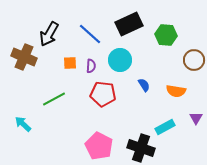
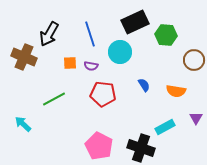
black rectangle: moved 6 px right, 2 px up
blue line: rotated 30 degrees clockwise
cyan circle: moved 8 px up
purple semicircle: rotated 96 degrees clockwise
